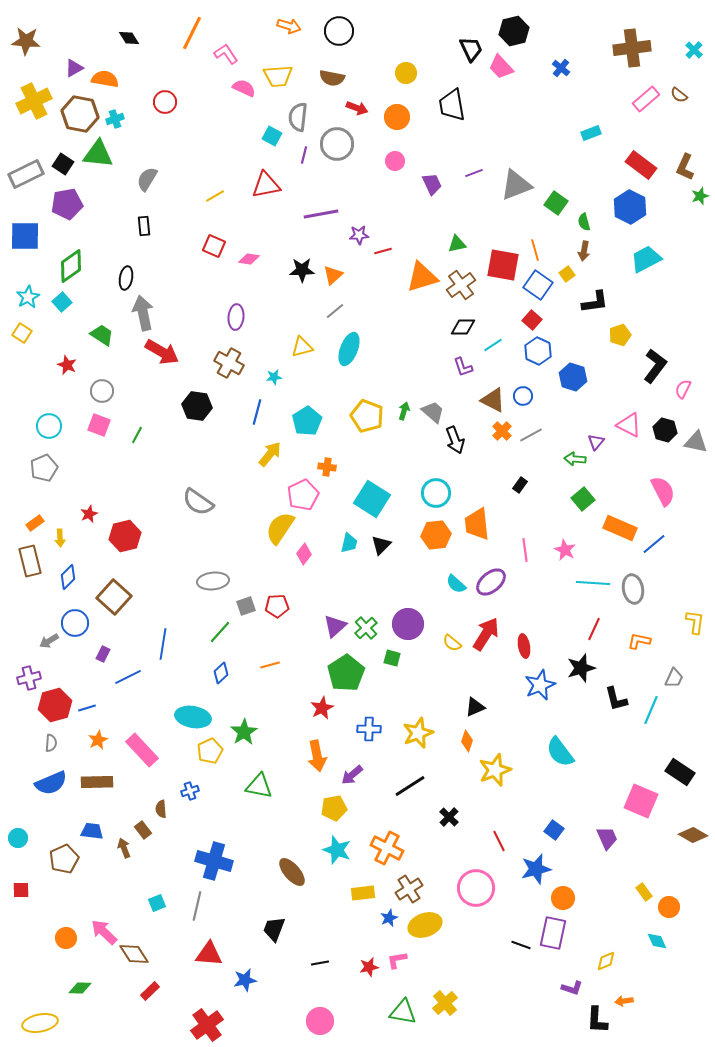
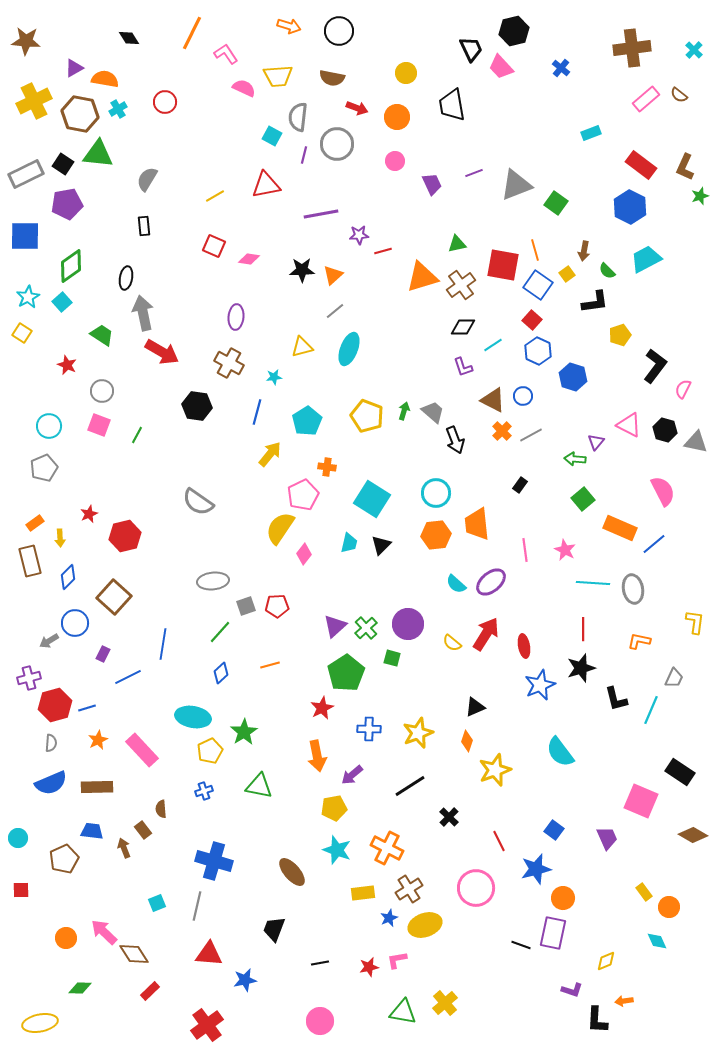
cyan cross at (115, 119): moved 3 px right, 10 px up; rotated 12 degrees counterclockwise
green semicircle at (584, 222): moved 23 px right, 49 px down; rotated 30 degrees counterclockwise
red line at (594, 629): moved 11 px left; rotated 25 degrees counterclockwise
brown rectangle at (97, 782): moved 5 px down
blue cross at (190, 791): moved 14 px right
purple L-shape at (572, 988): moved 2 px down
